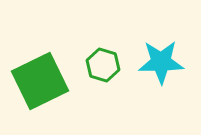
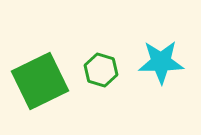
green hexagon: moved 2 px left, 5 px down
